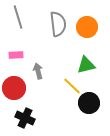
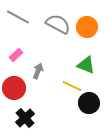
gray line: rotated 45 degrees counterclockwise
gray semicircle: rotated 55 degrees counterclockwise
pink rectangle: rotated 40 degrees counterclockwise
green triangle: rotated 36 degrees clockwise
gray arrow: rotated 35 degrees clockwise
yellow line: rotated 18 degrees counterclockwise
black cross: rotated 24 degrees clockwise
